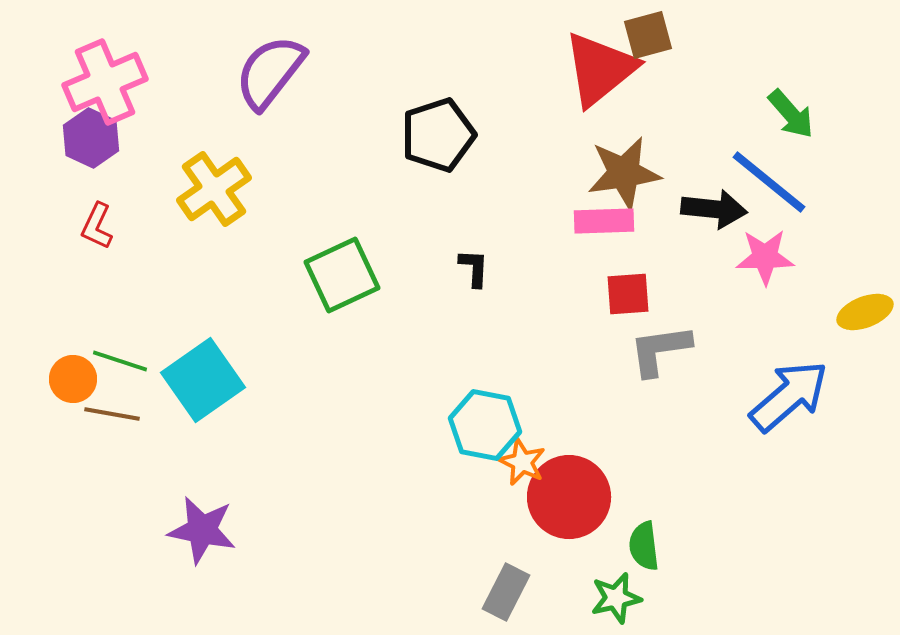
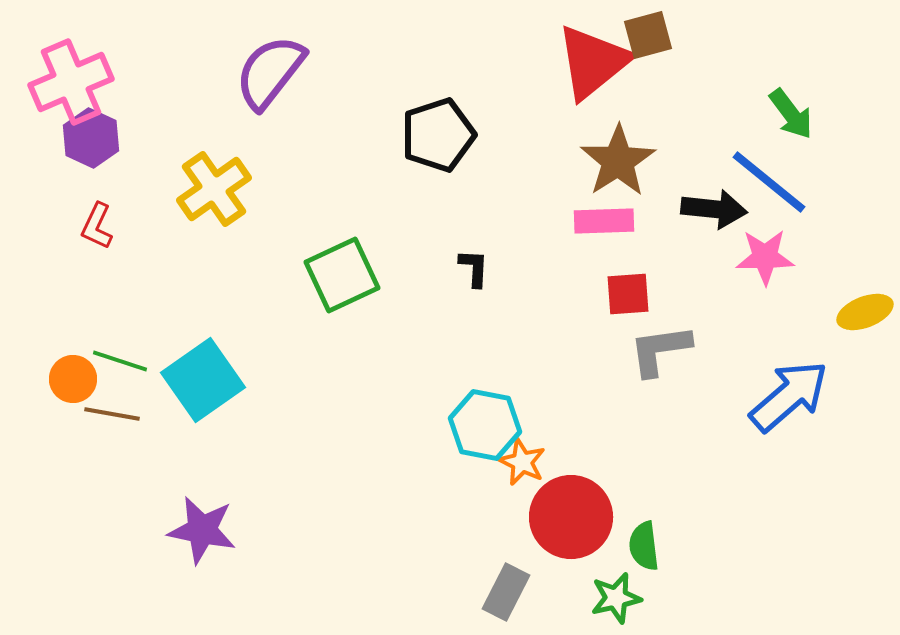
red triangle: moved 7 px left, 7 px up
pink cross: moved 34 px left
green arrow: rotated 4 degrees clockwise
brown star: moved 6 px left, 12 px up; rotated 24 degrees counterclockwise
red circle: moved 2 px right, 20 px down
